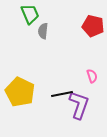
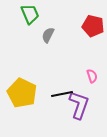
gray semicircle: moved 5 px right, 4 px down; rotated 21 degrees clockwise
yellow pentagon: moved 2 px right, 1 px down
